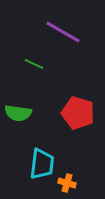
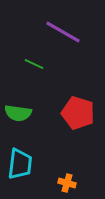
cyan trapezoid: moved 22 px left
